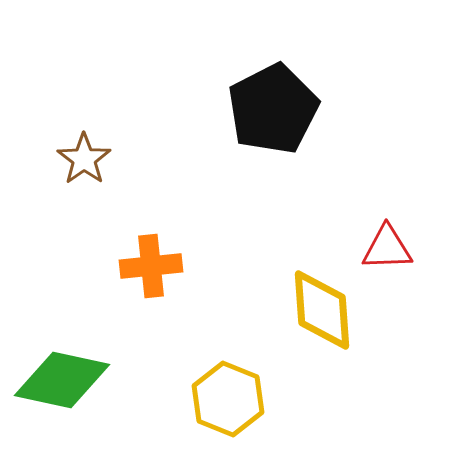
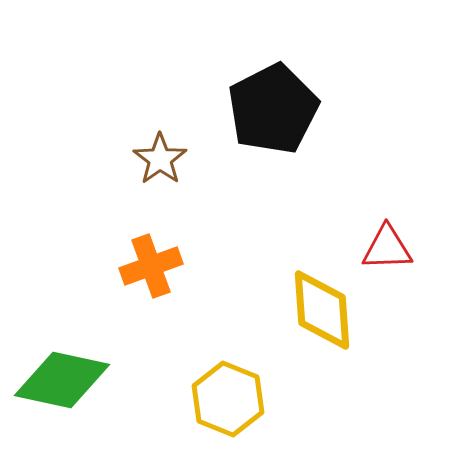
brown star: moved 76 px right
orange cross: rotated 14 degrees counterclockwise
